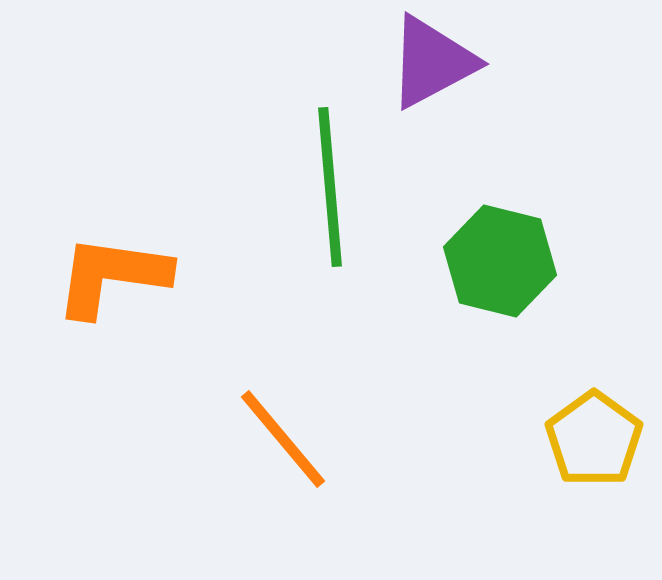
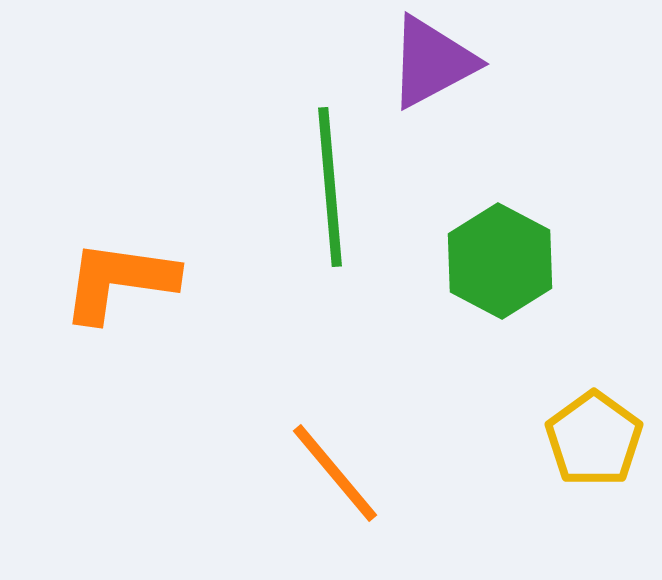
green hexagon: rotated 14 degrees clockwise
orange L-shape: moved 7 px right, 5 px down
orange line: moved 52 px right, 34 px down
